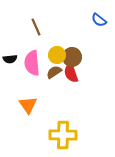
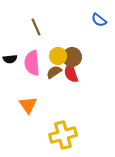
yellow circle: moved 1 px right, 1 px down
yellow cross: rotated 16 degrees counterclockwise
